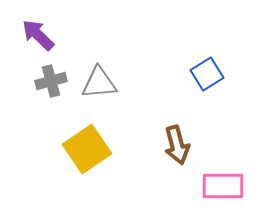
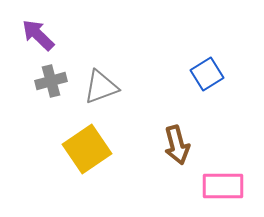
gray triangle: moved 2 px right, 4 px down; rotated 15 degrees counterclockwise
